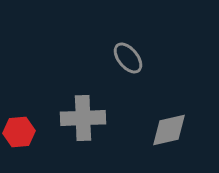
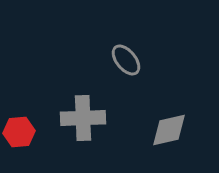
gray ellipse: moved 2 px left, 2 px down
